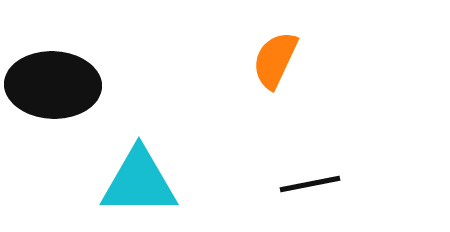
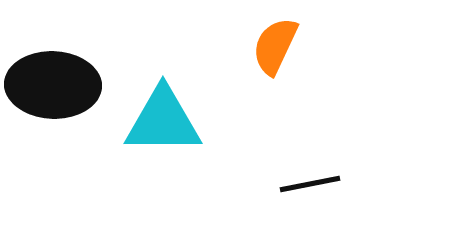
orange semicircle: moved 14 px up
cyan triangle: moved 24 px right, 61 px up
